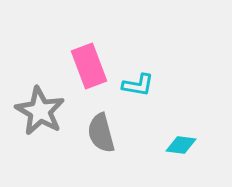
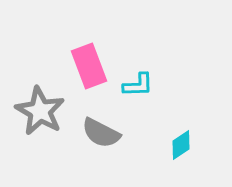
cyan L-shape: rotated 12 degrees counterclockwise
gray semicircle: rotated 48 degrees counterclockwise
cyan diamond: rotated 40 degrees counterclockwise
